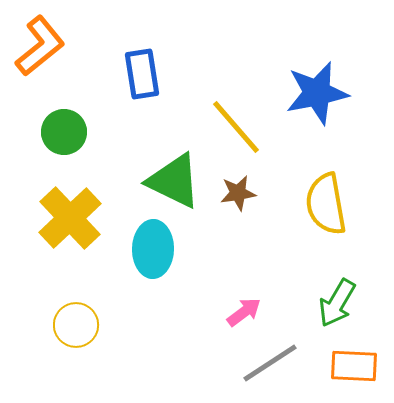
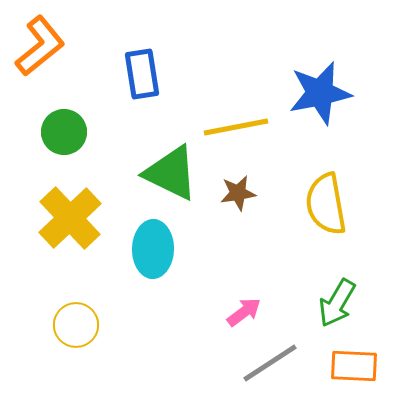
blue star: moved 3 px right
yellow line: rotated 60 degrees counterclockwise
green triangle: moved 3 px left, 8 px up
